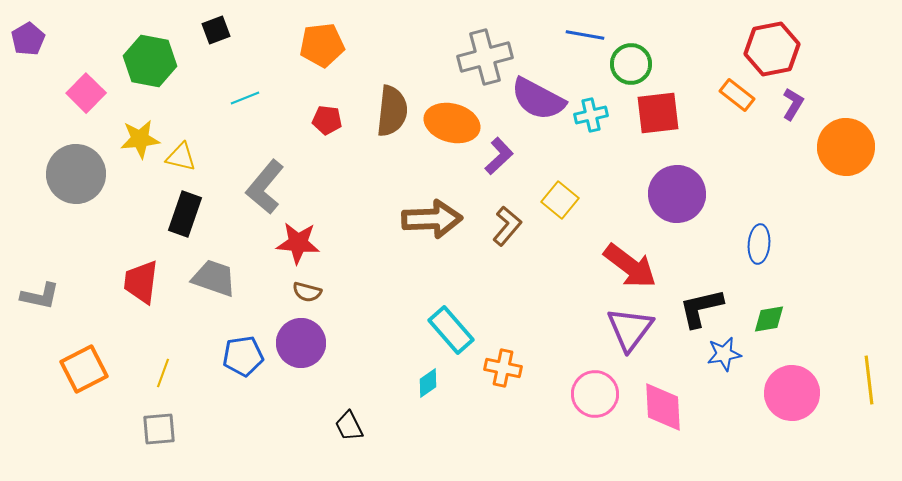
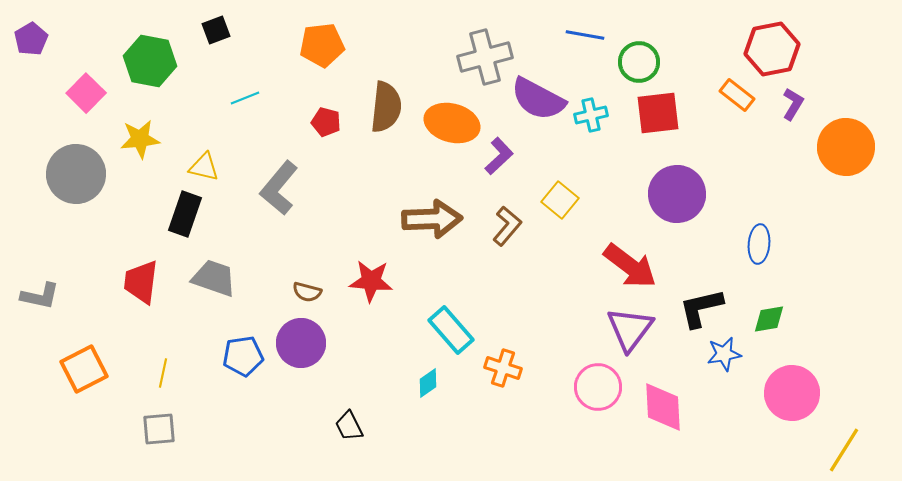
purple pentagon at (28, 39): moved 3 px right
green circle at (631, 64): moved 8 px right, 2 px up
brown semicircle at (392, 111): moved 6 px left, 4 px up
red pentagon at (327, 120): moved 1 px left, 2 px down; rotated 8 degrees clockwise
yellow triangle at (181, 157): moved 23 px right, 10 px down
gray L-shape at (265, 187): moved 14 px right, 1 px down
red star at (298, 243): moved 73 px right, 38 px down
orange cross at (503, 368): rotated 6 degrees clockwise
yellow line at (163, 373): rotated 8 degrees counterclockwise
yellow line at (869, 380): moved 25 px left, 70 px down; rotated 39 degrees clockwise
pink circle at (595, 394): moved 3 px right, 7 px up
